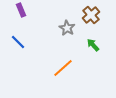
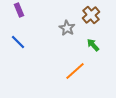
purple rectangle: moved 2 px left
orange line: moved 12 px right, 3 px down
